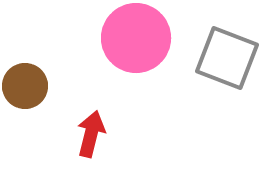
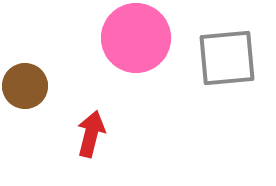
gray square: rotated 26 degrees counterclockwise
